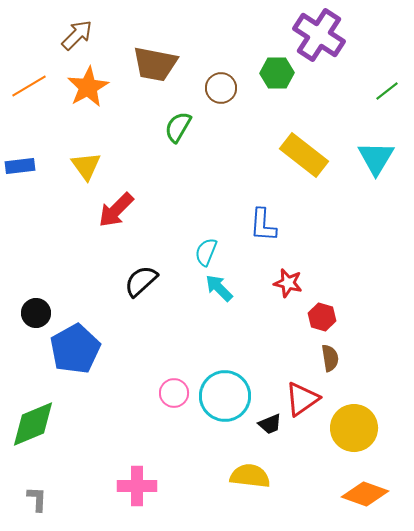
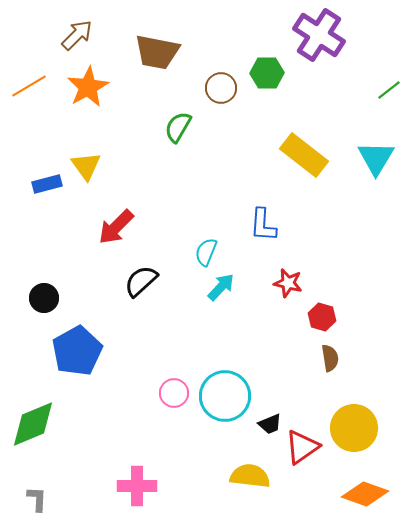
brown trapezoid: moved 2 px right, 12 px up
green hexagon: moved 10 px left
green line: moved 2 px right, 1 px up
blue rectangle: moved 27 px right, 18 px down; rotated 8 degrees counterclockwise
red arrow: moved 17 px down
cyan arrow: moved 2 px right, 1 px up; rotated 88 degrees clockwise
black circle: moved 8 px right, 15 px up
blue pentagon: moved 2 px right, 2 px down
red triangle: moved 48 px down
